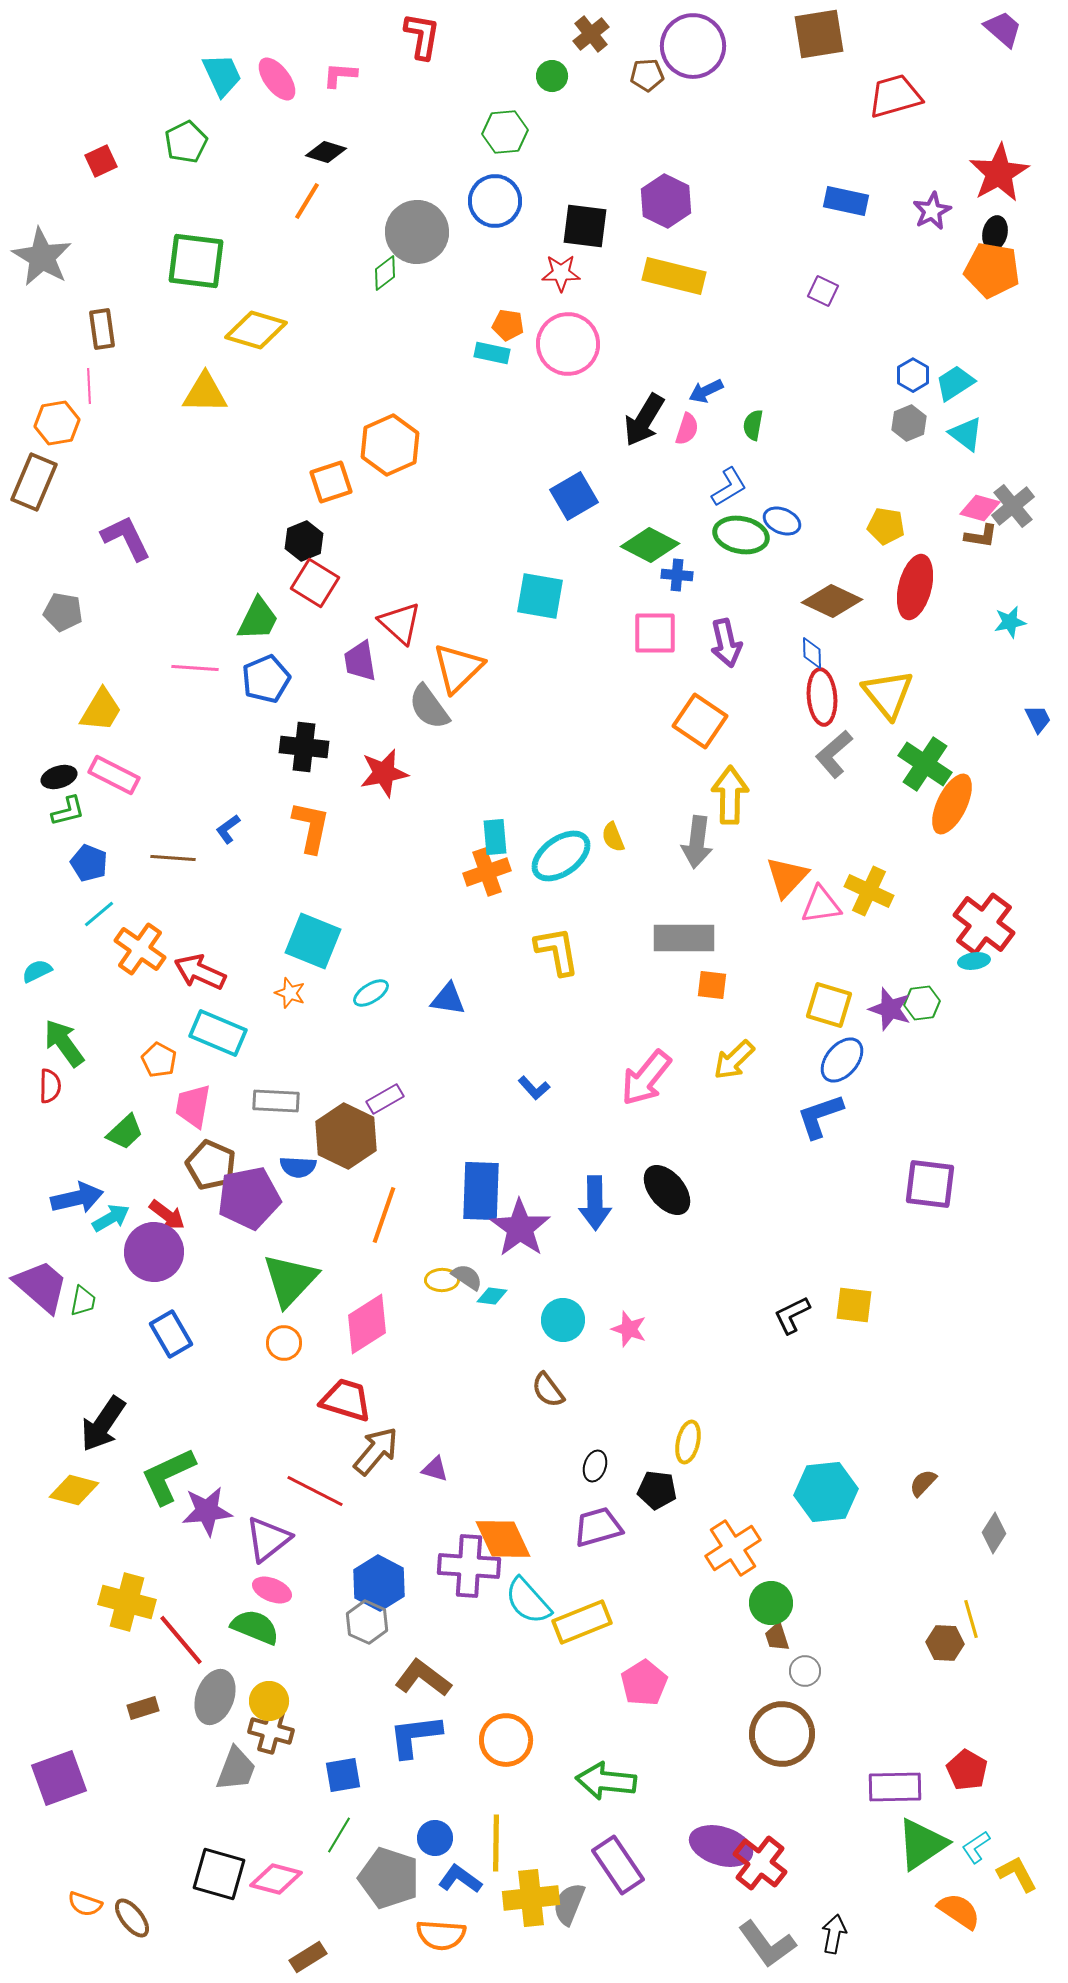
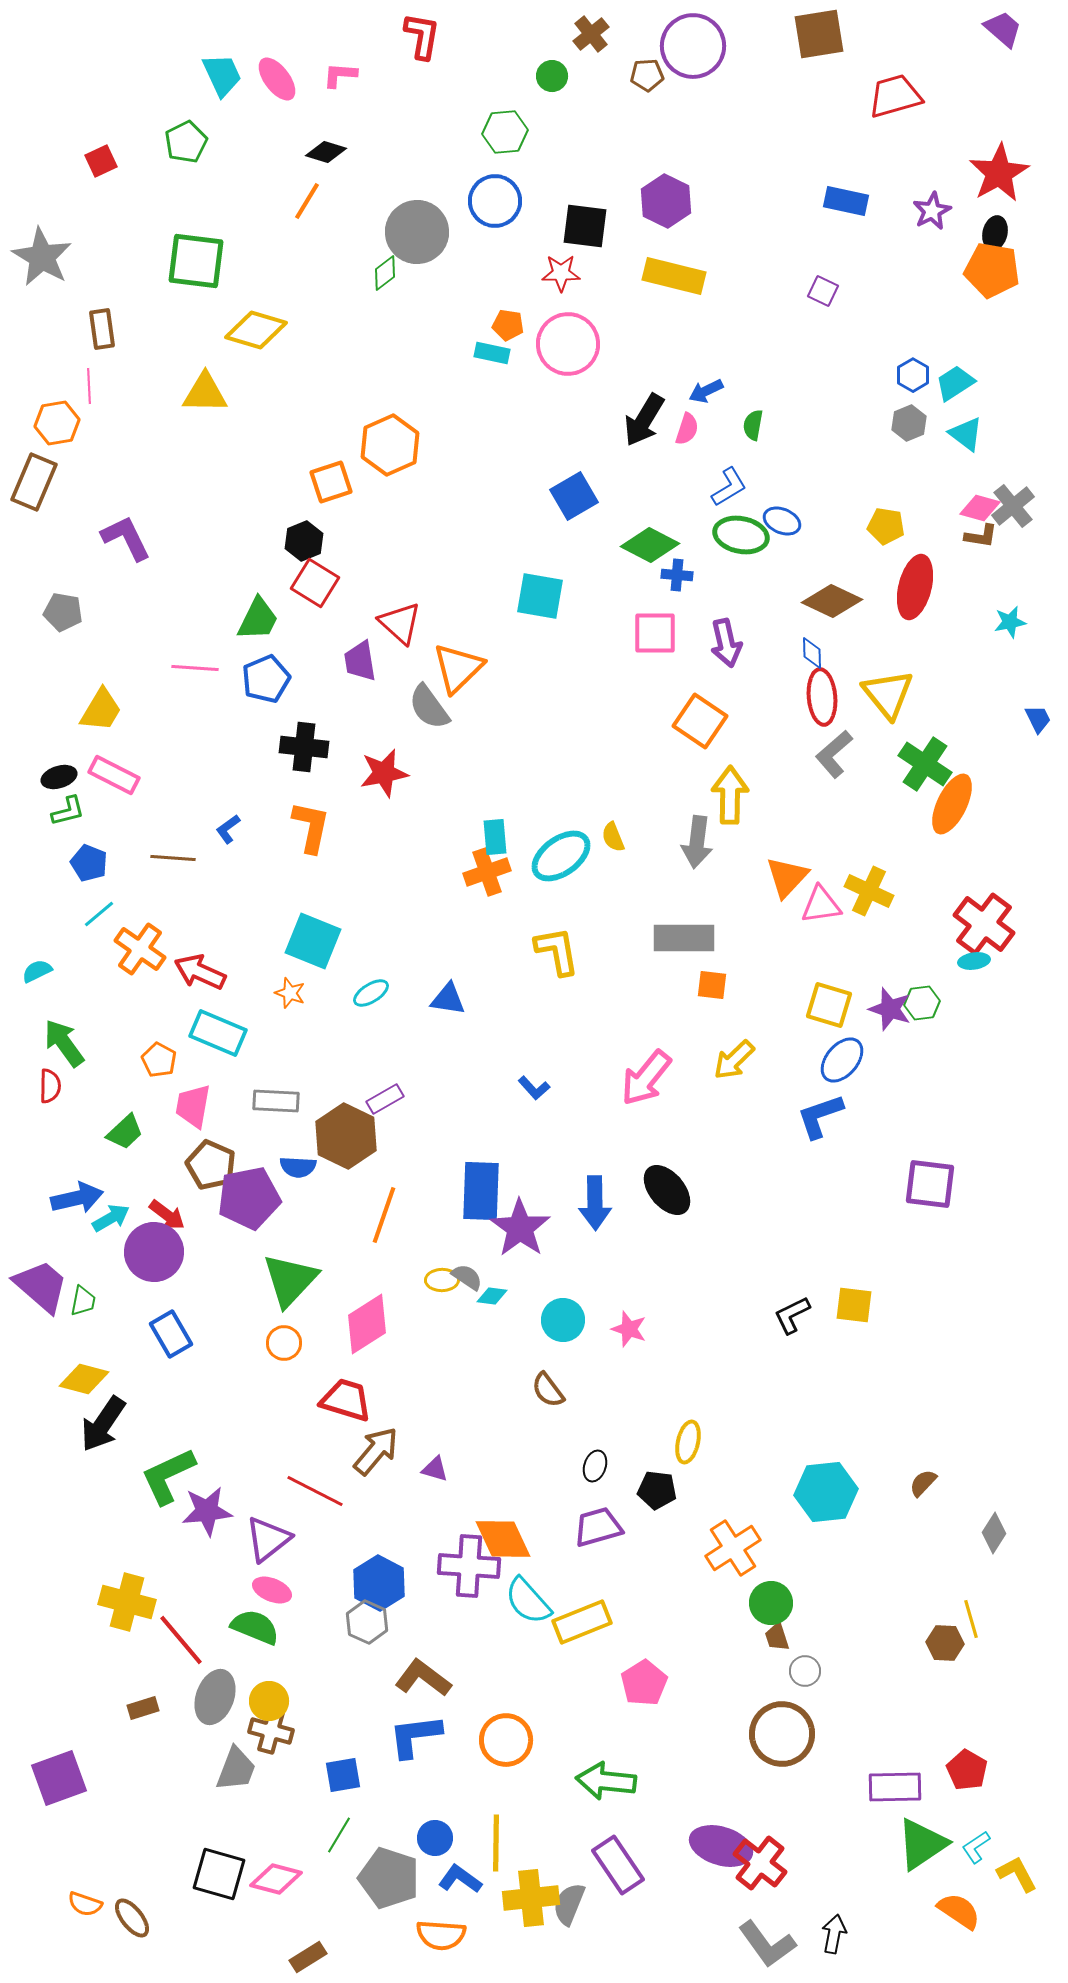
yellow diamond at (74, 1490): moved 10 px right, 111 px up
